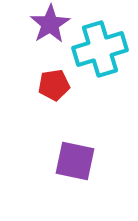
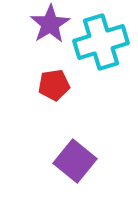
cyan cross: moved 1 px right, 7 px up
purple square: rotated 27 degrees clockwise
